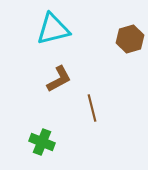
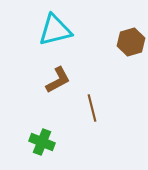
cyan triangle: moved 2 px right, 1 px down
brown hexagon: moved 1 px right, 3 px down
brown L-shape: moved 1 px left, 1 px down
